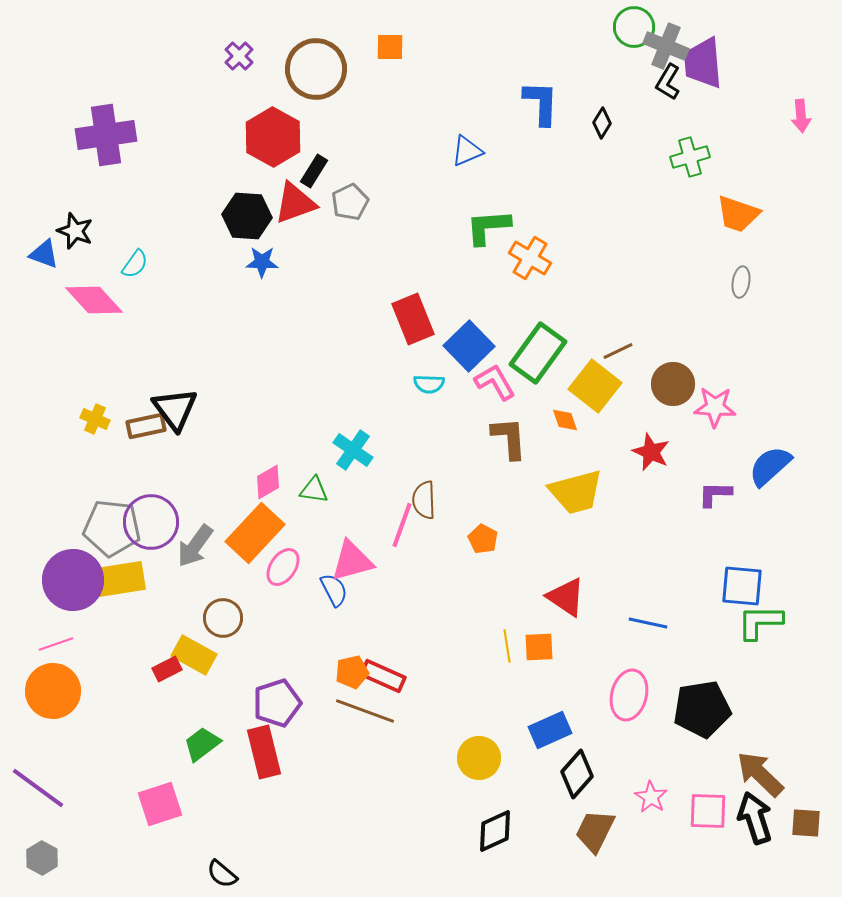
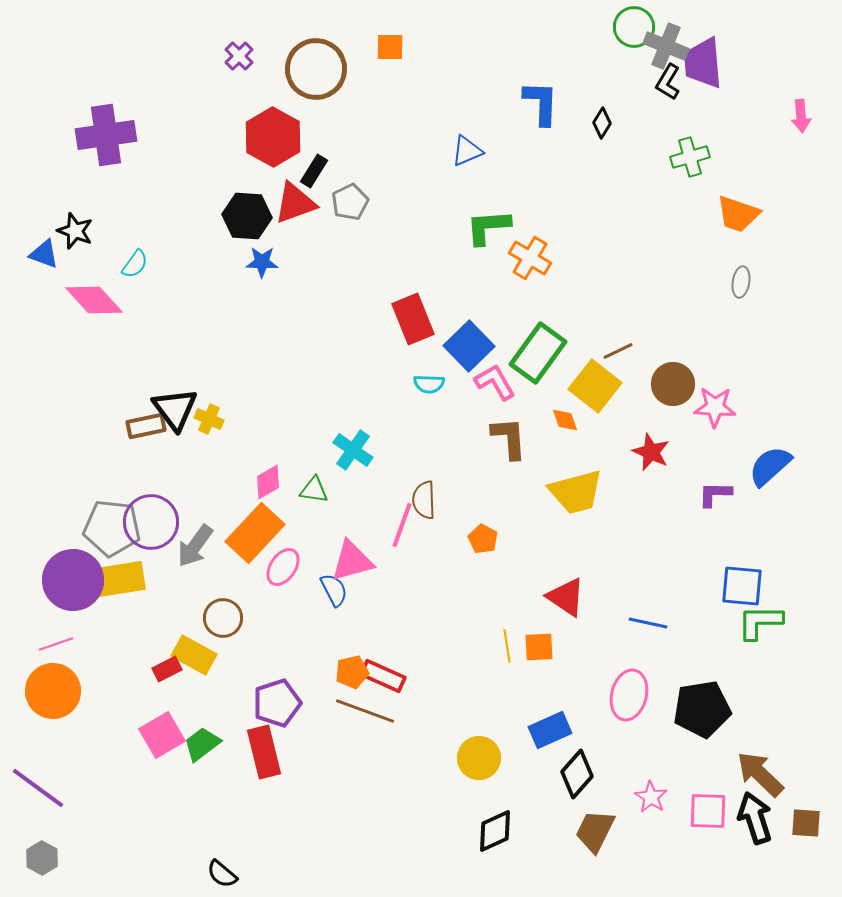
yellow cross at (95, 419): moved 114 px right
pink square at (160, 804): moved 2 px right, 69 px up; rotated 12 degrees counterclockwise
